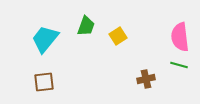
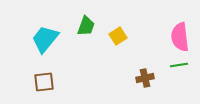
green line: rotated 24 degrees counterclockwise
brown cross: moved 1 px left, 1 px up
